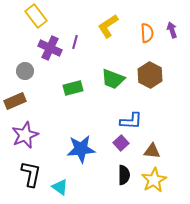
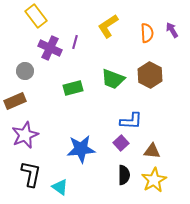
purple arrow: rotated 14 degrees counterclockwise
